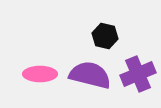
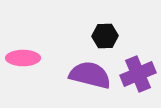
black hexagon: rotated 15 degrees counterclockwise
pink ellipse: moved 17 px left, 16 px up
